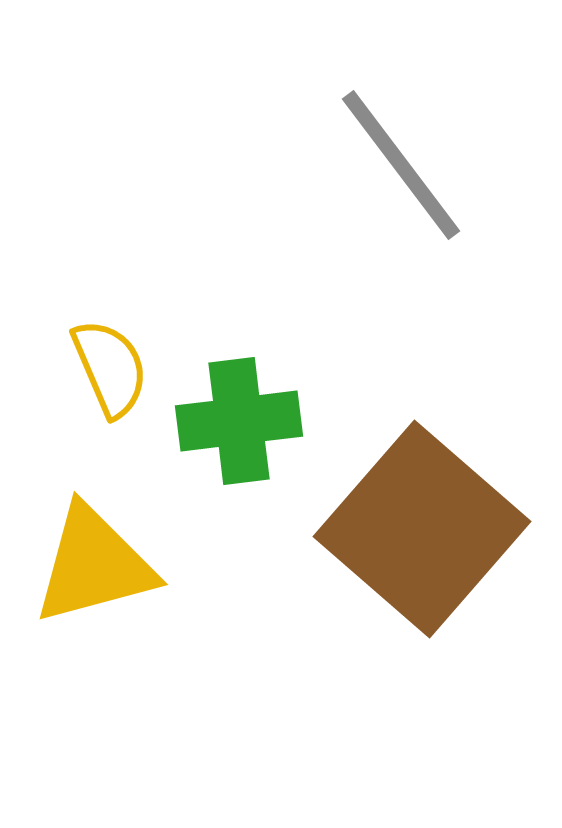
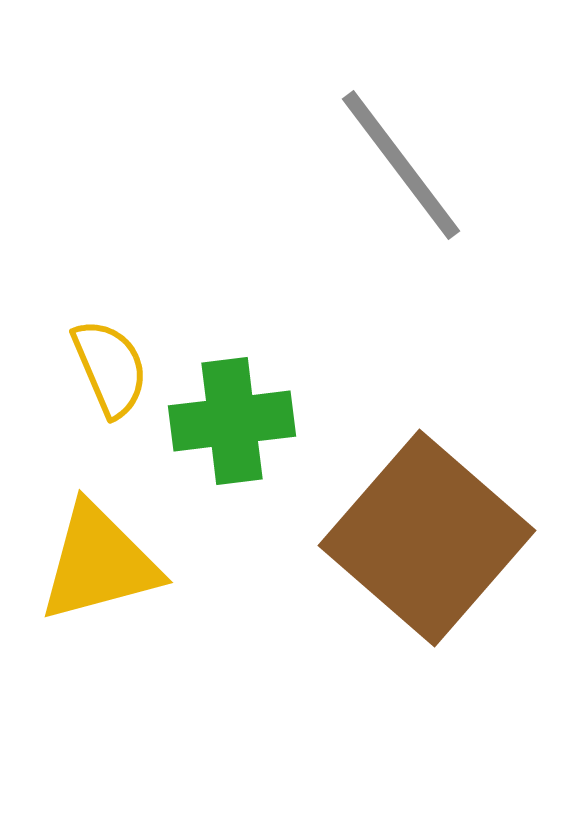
green cross: moved 7 px left
brown square: moved 5 px right, 9 px down
yellow triangle: moved 5 px right, 2 px up
